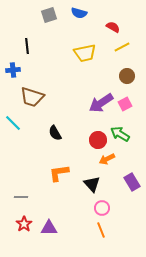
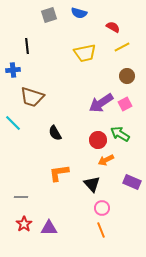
orange arrow: moved 1 px left, 1 px down
purple rectangle: rotated 36 degrees counterclockwise
